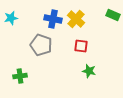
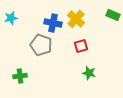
blue cross: moved 4 px down
red square: rotated 24 degrees counterclockwise
green star: moved 2 px down
